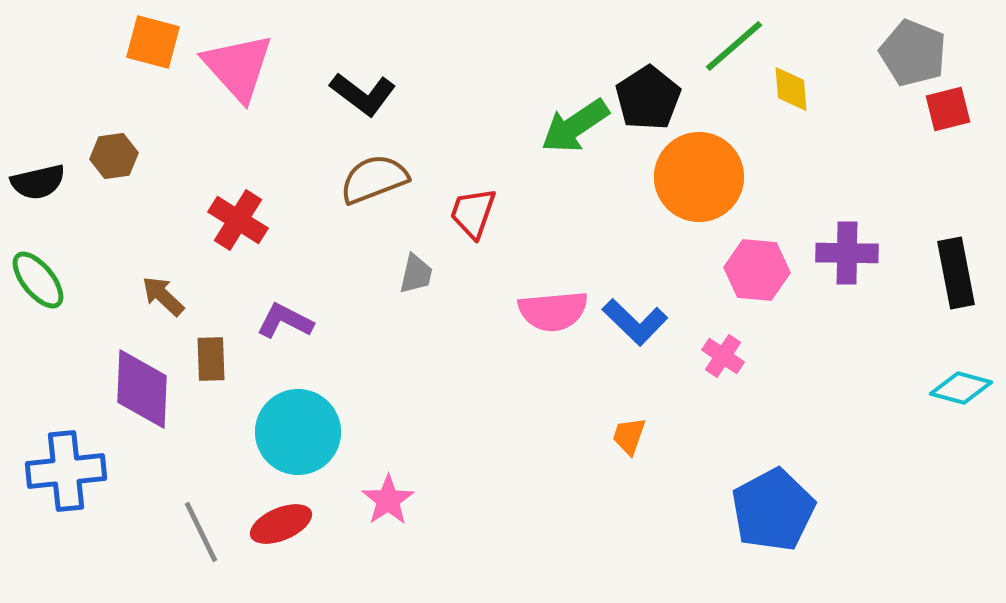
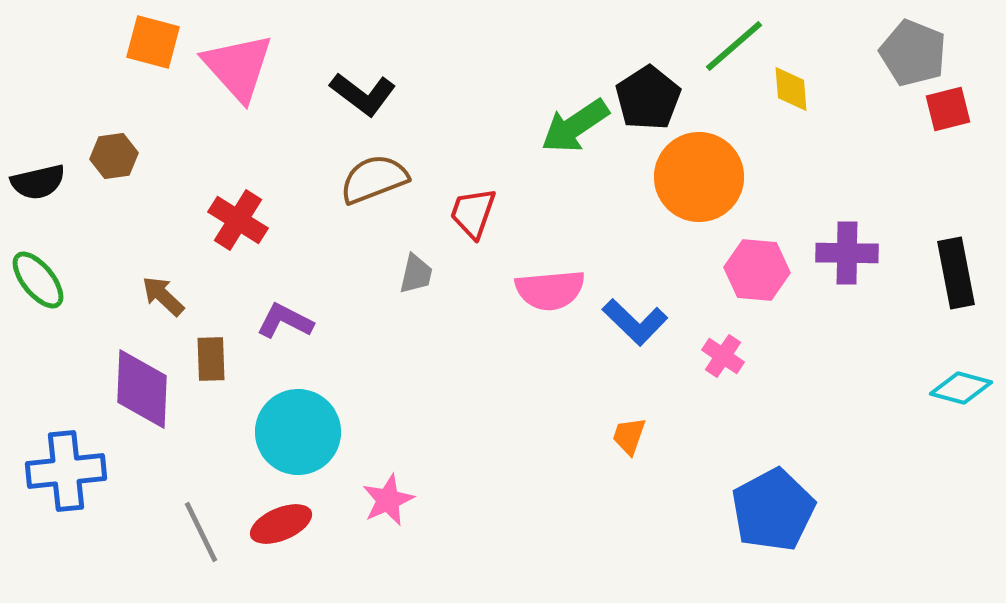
pink semicircle: moved 3 px left, 21 px up
pink star: rotated 10 degrees clockwise
